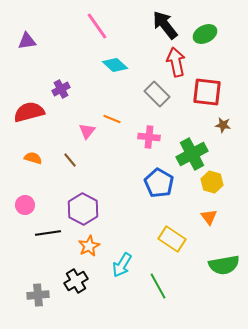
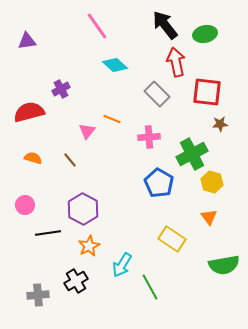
green ellipse: rotated 15 degrees clockwise
brown star: moved 3 px left, 1 px up; rotated 14 degrees counterclockwise
pink cross: rotated 10 degrees counterclockwise
green line: moved 8 px left, 1 px down
